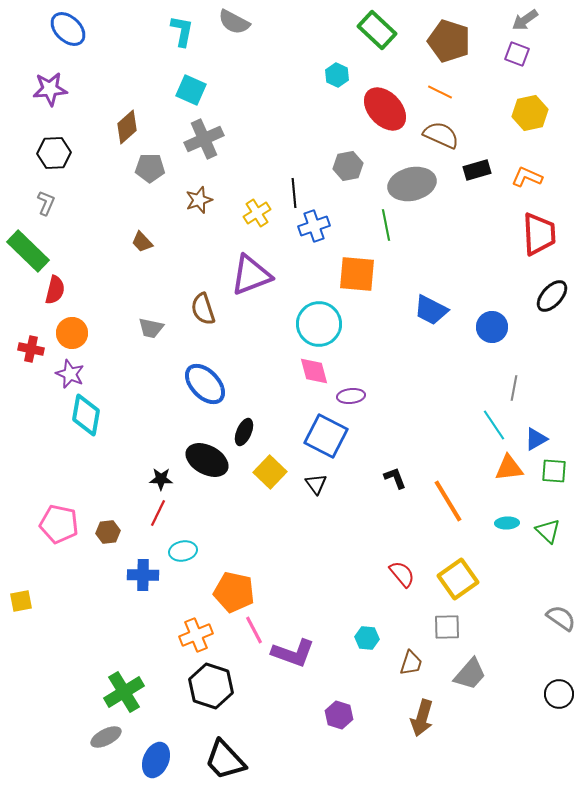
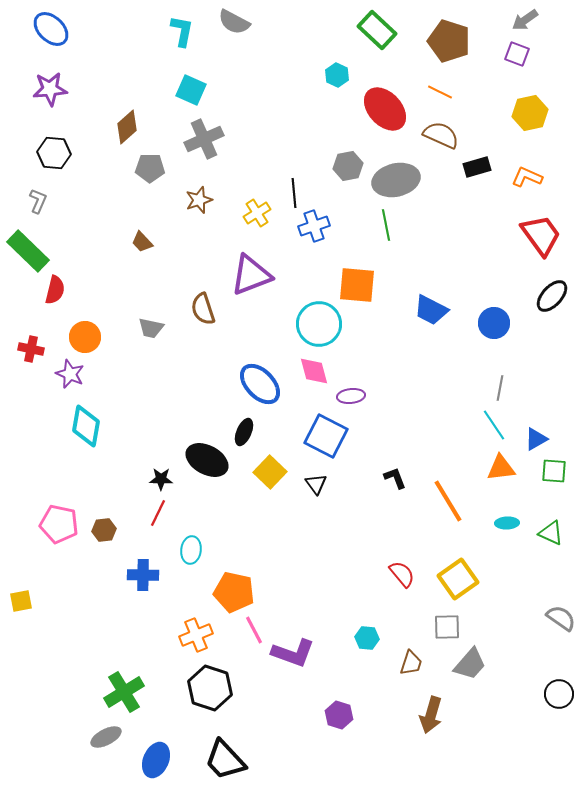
blue ellipse at (68, 29): moved 17 px left
black hexagon at (54, 153): rotated 8 degrees clockwise
black rectangle at (477, 170): moved 3 px up
gray ellipse at (412, 184): moved 16 px left, 4 px up
gray L-shape at (46, 203): moved 8 px left, 2 px up
red trapezoid at (539, 234): moved 2 px right, 1 px down; rotated 33 degrees counterclockwise
orange square at (357, 274): moved 11 px down
blue circle at (492, 327): moved 2 px right, 4 px up
orange circle at (72, 333): moved 13 px right, 4 px down
blue ellipse at (205, 384): moved 55 px right
gray line at (514, 388): moved 14 px left
cyan diamond at (86, 415): moved 11 px down
orange triangle at (509, 468): moved 8 px left
green triangle at (548, 531): moved 3 px right, 2 px down; rotated 20 degrees counterclockwise
brown hexagon at (108, 532): moved 4 px left, 2 px up
cyan ellipse at (183, 551): moved 8 px right, 1 px up; rotated 72 degrees counterclockwise
gray trapezoid at (470, 674): moved 10 px up
black hexagon at (211, 686): moved 1 px left, 2 px down
brown arrow at (422, 718): moved 9 px right, 3 px up
